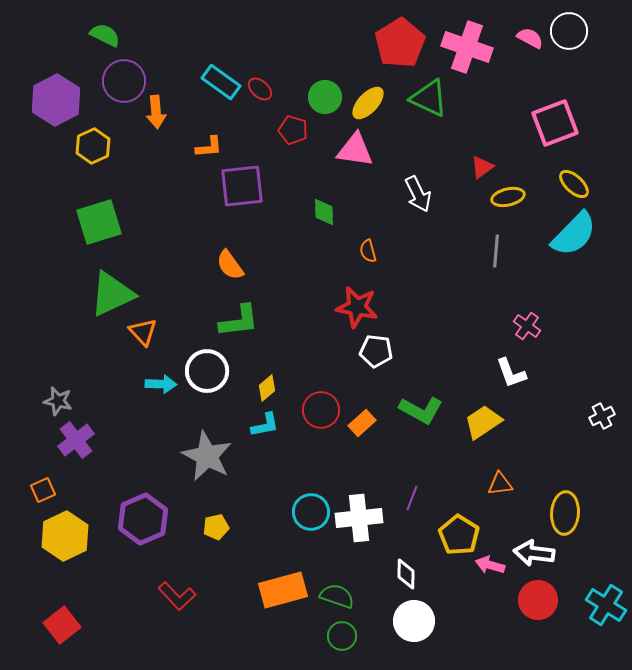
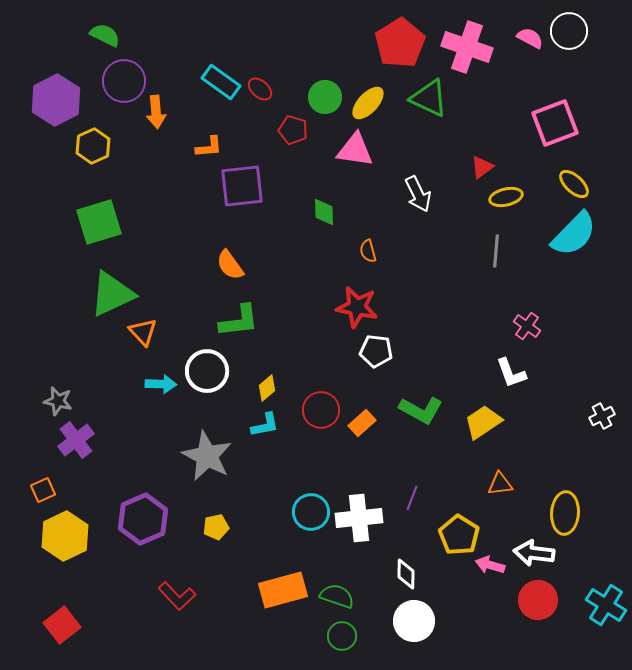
yellow ellipse at (508, 197): moved 2 px left
